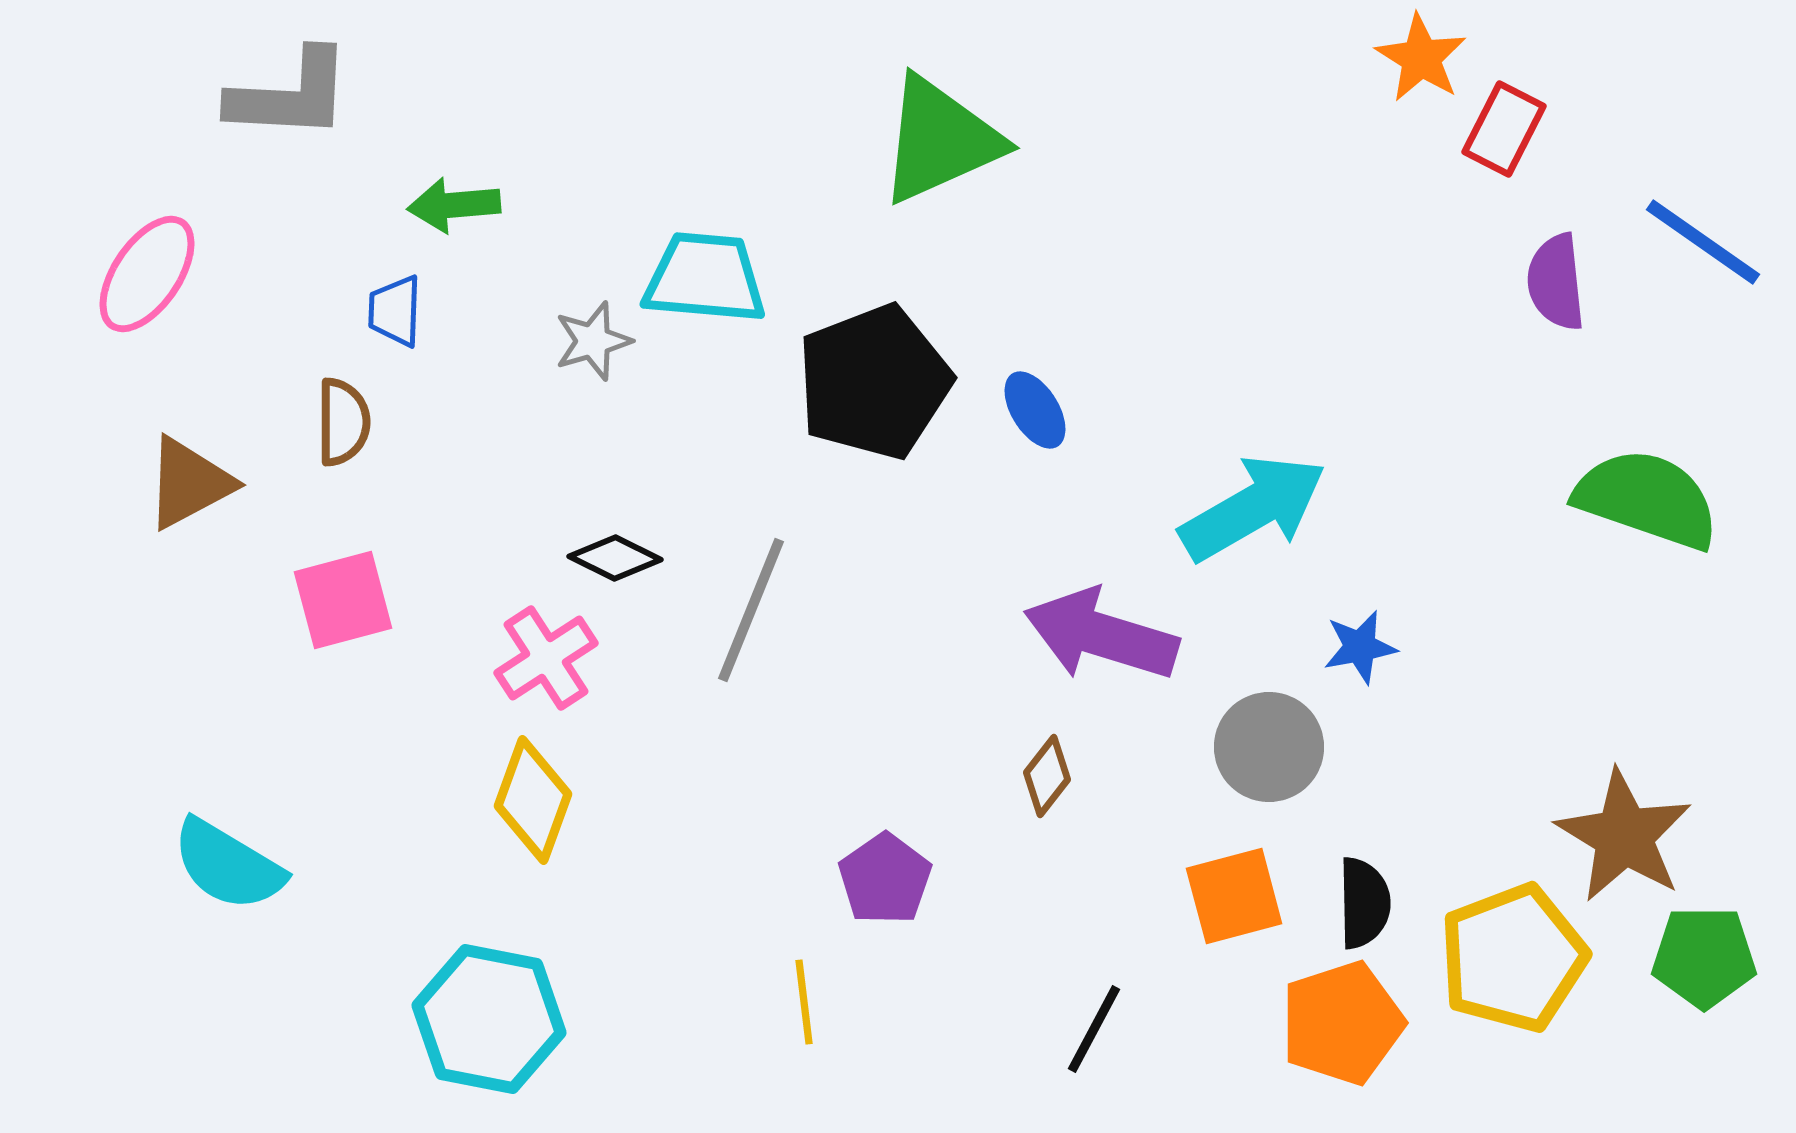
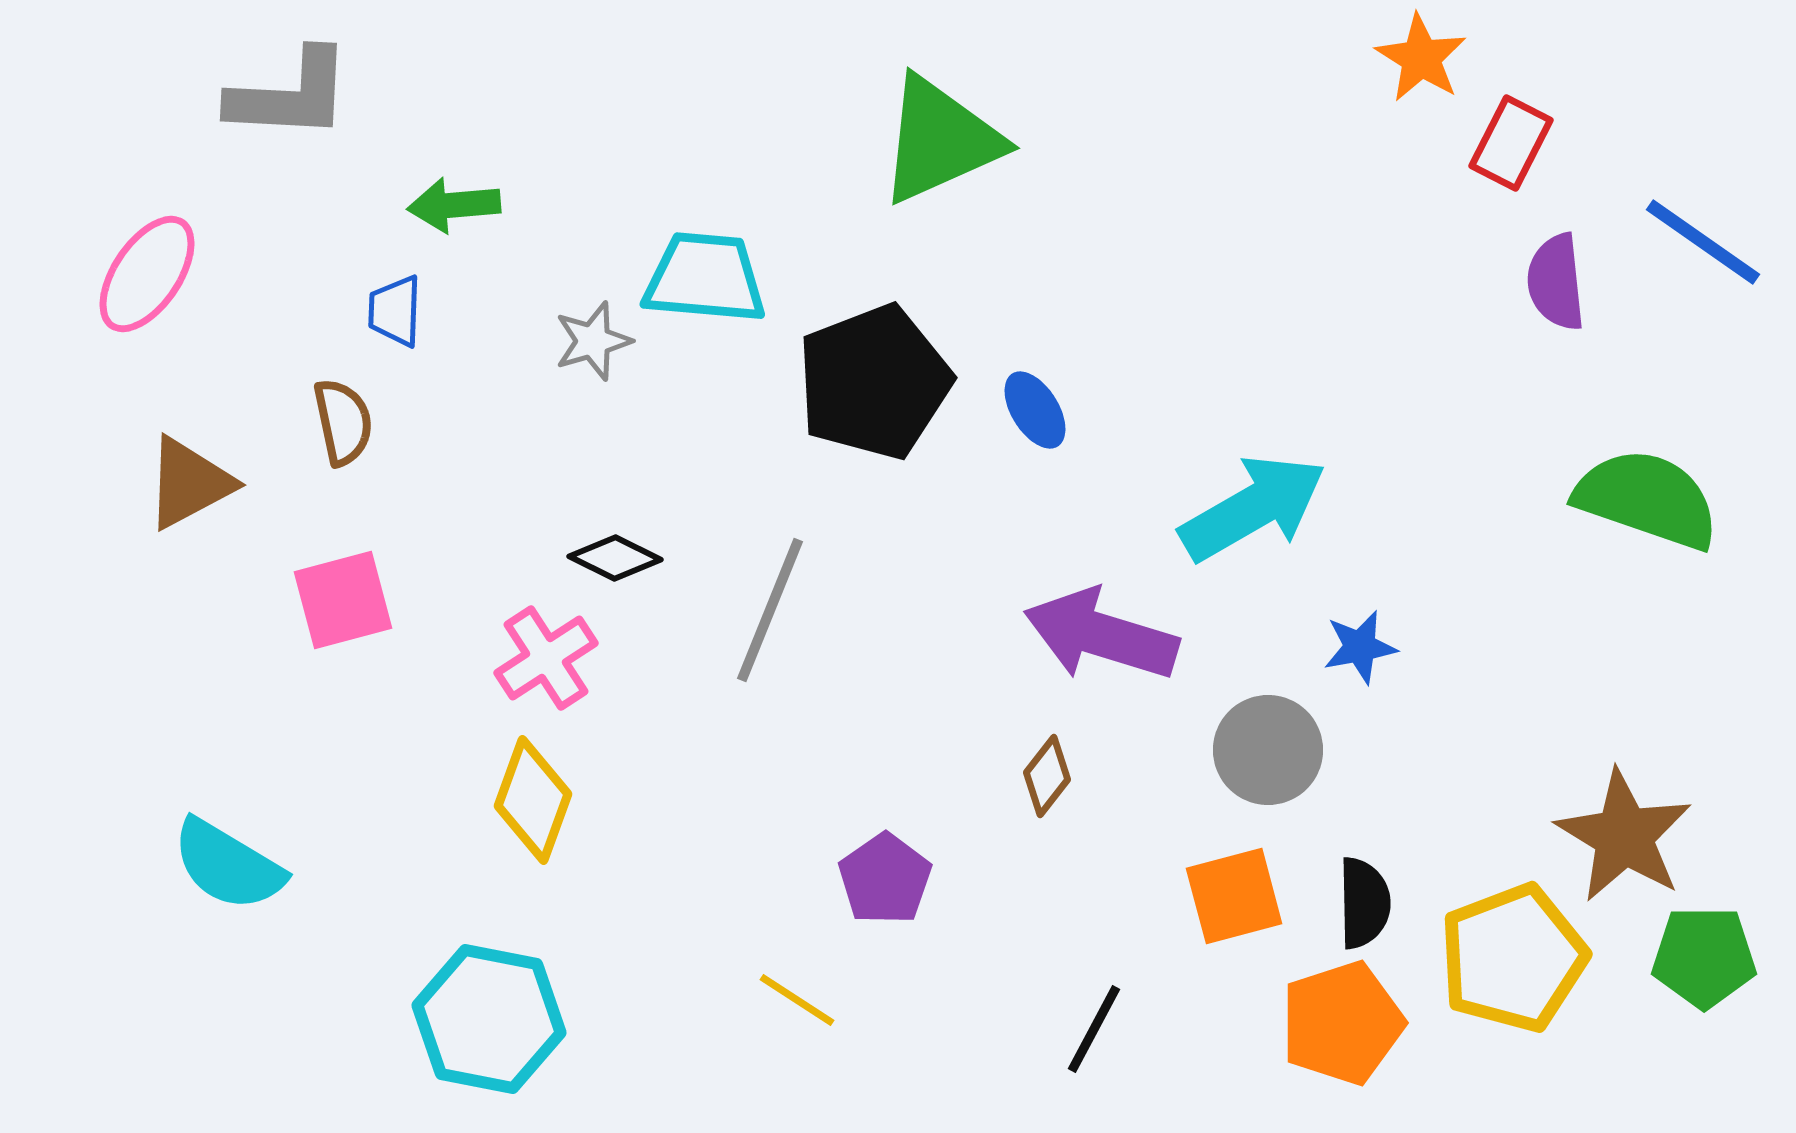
red rectangle: moved 7 px right, 14 px down
brown semicircle: rotated 12 degrees counterclockwise
gray line: moved 19 px right
gray circle: moved 1 px left, 3 px down
yellow line: moved 7 px left, 2 px up; rotated 50 degrees counterclockwise
